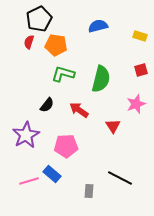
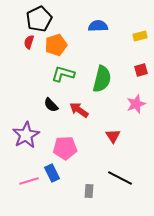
blue semicircle: rotated 12 degrees clockwise
yellow rectangle: rotated 32 degrees counterclockwise
orange pentagon: rotated 25 degrees counterclockwise
green semicircle: moved 1 px right
black semicircle: moved 4 px right; rotated 98 degrees clockwise
red triangle: moved 10 px down
pink pentagon: moved 1 px left, 2 px down
blue rectangle: moved 1 px up; rotated 24 degrees clockwise
